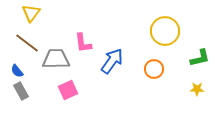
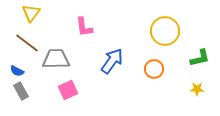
pink L-shape: moved 1 px right, 16 px up
blue semicircle: rotated 24 degrees counterclockwise
